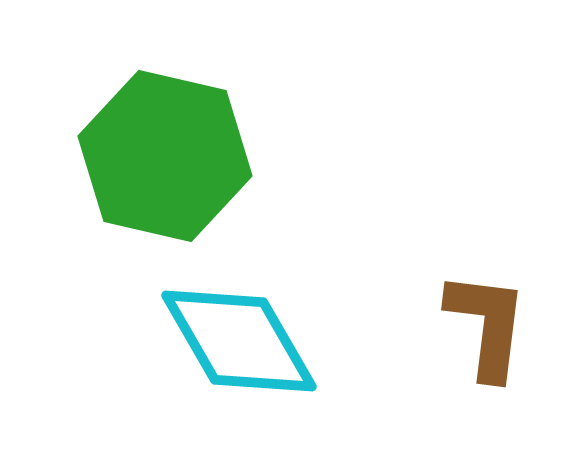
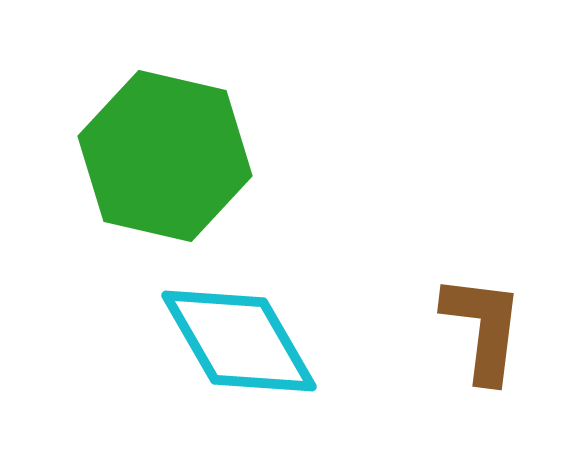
brown L-shape: moved 4 px left, 3 px down
